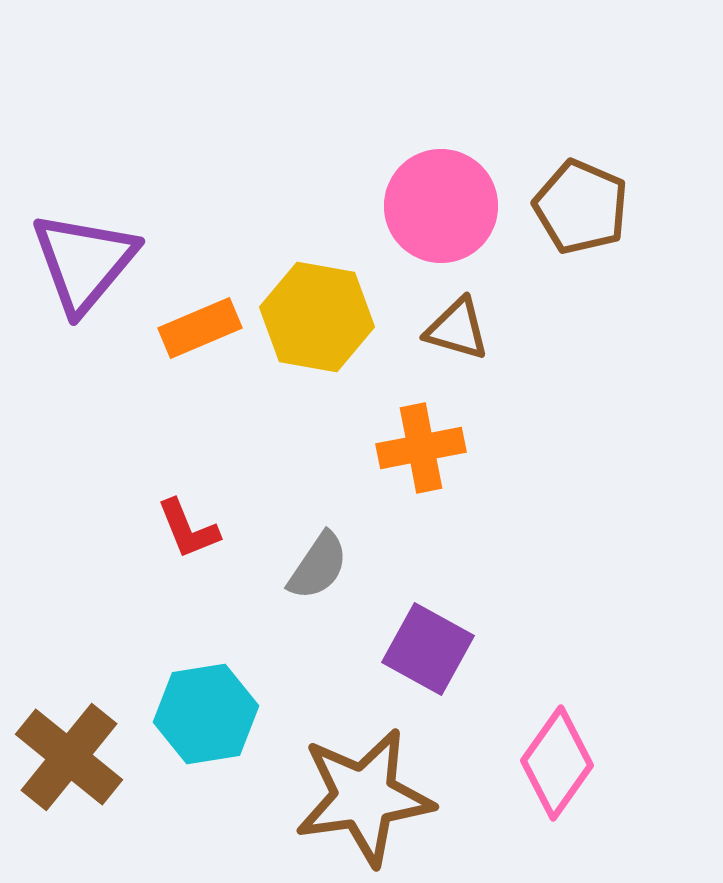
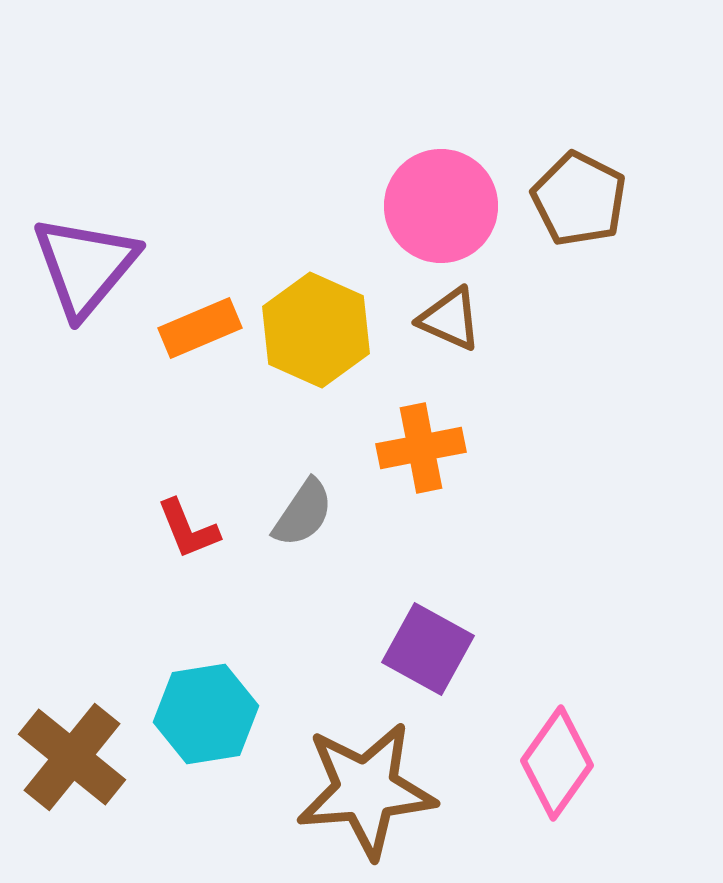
brown pentagon: moved 2 px left, 8 px up; rotated 4 degrees clockwise
purple triangle: moved 1 px right, 4 px down
yellow hexagon: moved 1 px left, 13 px down; rotated 14 degrees clockwise
brown triangle: moved 7 px left, 10 px up; rotated 8 degrees clockwise
gray semicircle: moved 15 px left, 53 px up
brown cross: moved 3 px right
brown star: moved 2 px right, 7 px up; rotated 3 degrees clockwise
